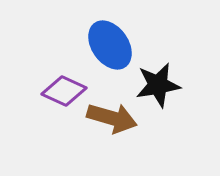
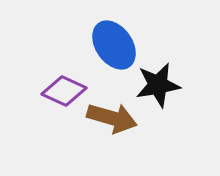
blue ellipse: moved 4 px right
